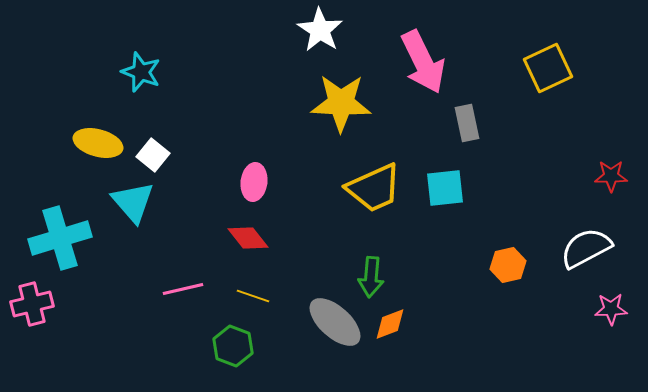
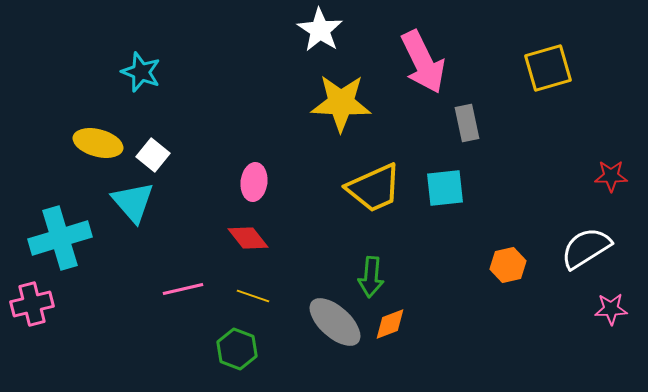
yellow square: rotated 9 degrees clockwise
white semicircle: rotated 4 degrees counterclockwise
green hexagon: moved 4 px right, 3 px down
